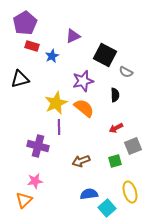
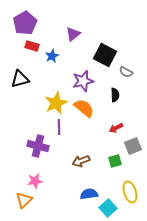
purple triangle: moved 2 px up; rotated 14 degrees counterclockwise
cyan square: moved 1 px right
